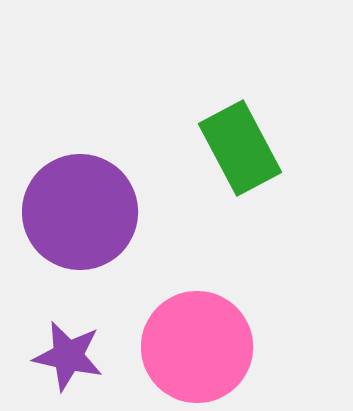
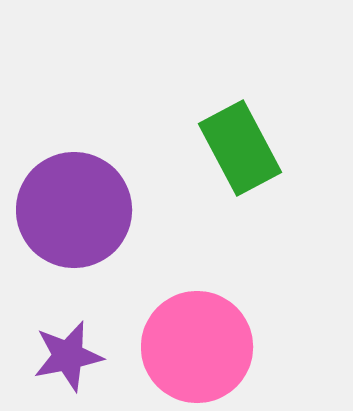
purple circle: moved 6 px left, 2 px up
purple star: rotated 24 degrees counterclockwise
